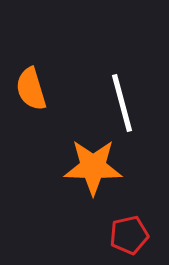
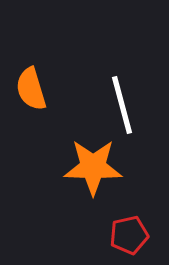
white line: moved 2 px down
